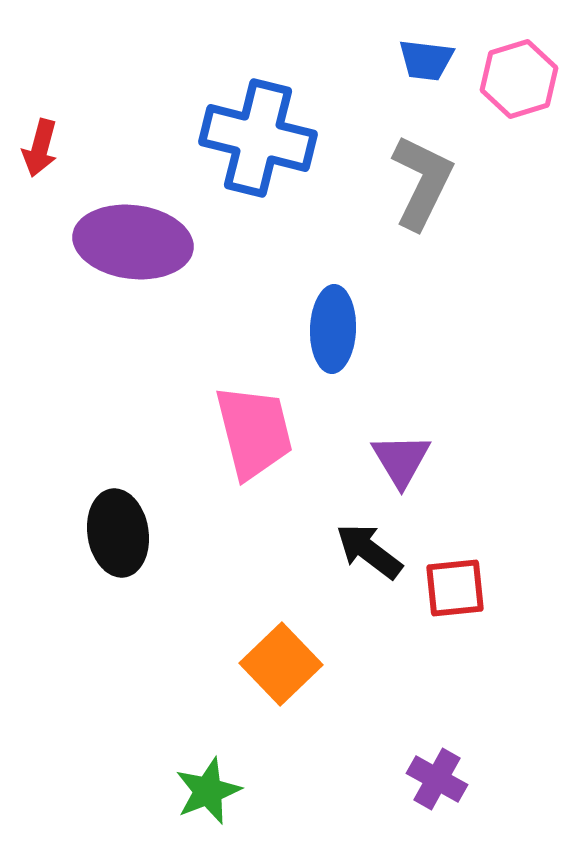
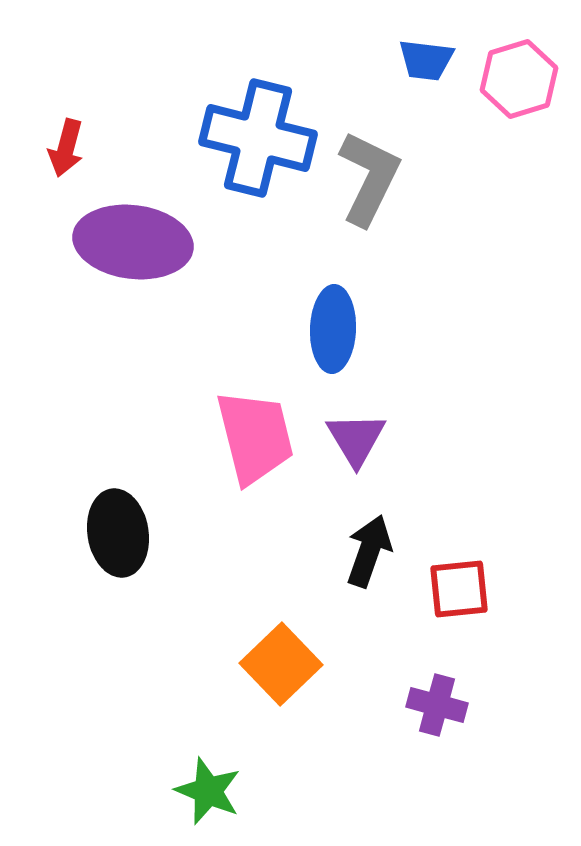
red arrow: moved 26 px right
gray L-shape: moved 53 px left, 4 px up
pink trapezoid: moved 1 px right, 5 px down
purple triangle: moved 45 px left, 21 px up
black arrow: rotated 72 degrees clockwise
red square: moved 4 px right, 1 px down
purple cross: moved 74 px up; rotated 14 degrees counterclockwise
green star: rotated 28 degrees counterclockwise
